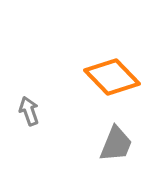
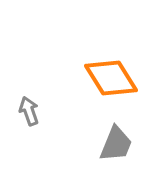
orange diamond: moved 1 px left, 1 px down; rotated 12 degrees clockwise
